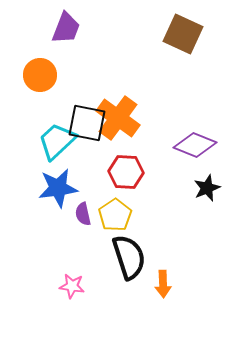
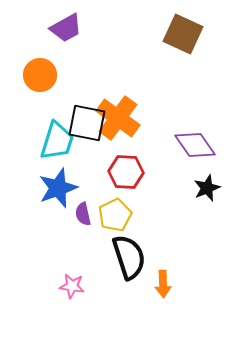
purple trapezoid: rotated 40 degrees clockwise
cyan trapezoid: rotated 150 degrees clockwise
purple diamond: rotated 33 degrees clockwise
blue star: rotated 12 degrees counterclockwise
yellow pentagon: rotated 8 degrees clockwise
